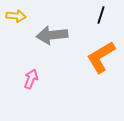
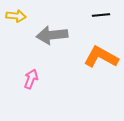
black line: rotated 66 degrees clockwise
orange L-shape: rotated 60 degrees clockwise
